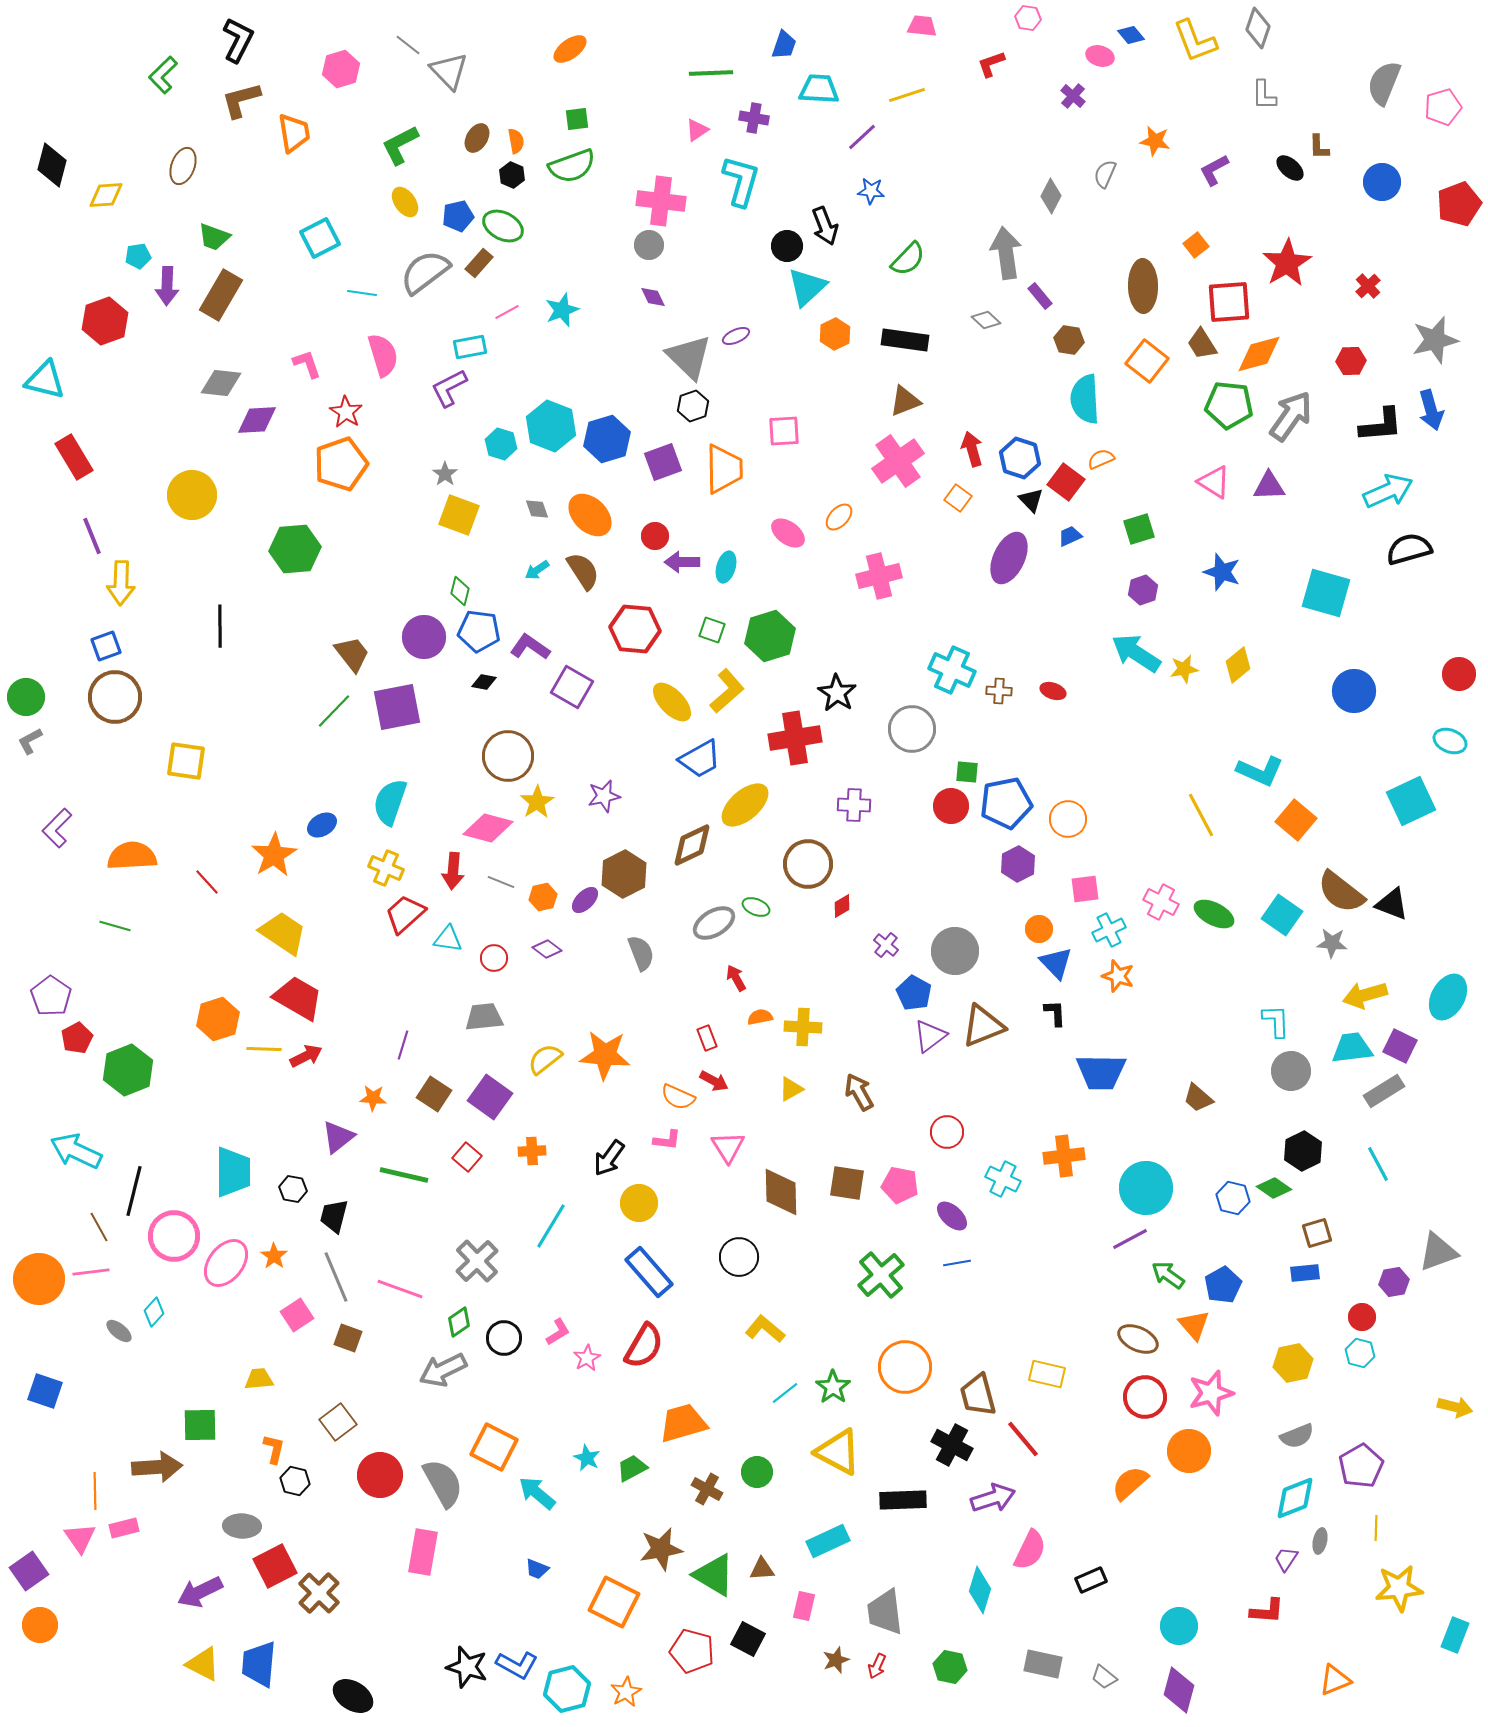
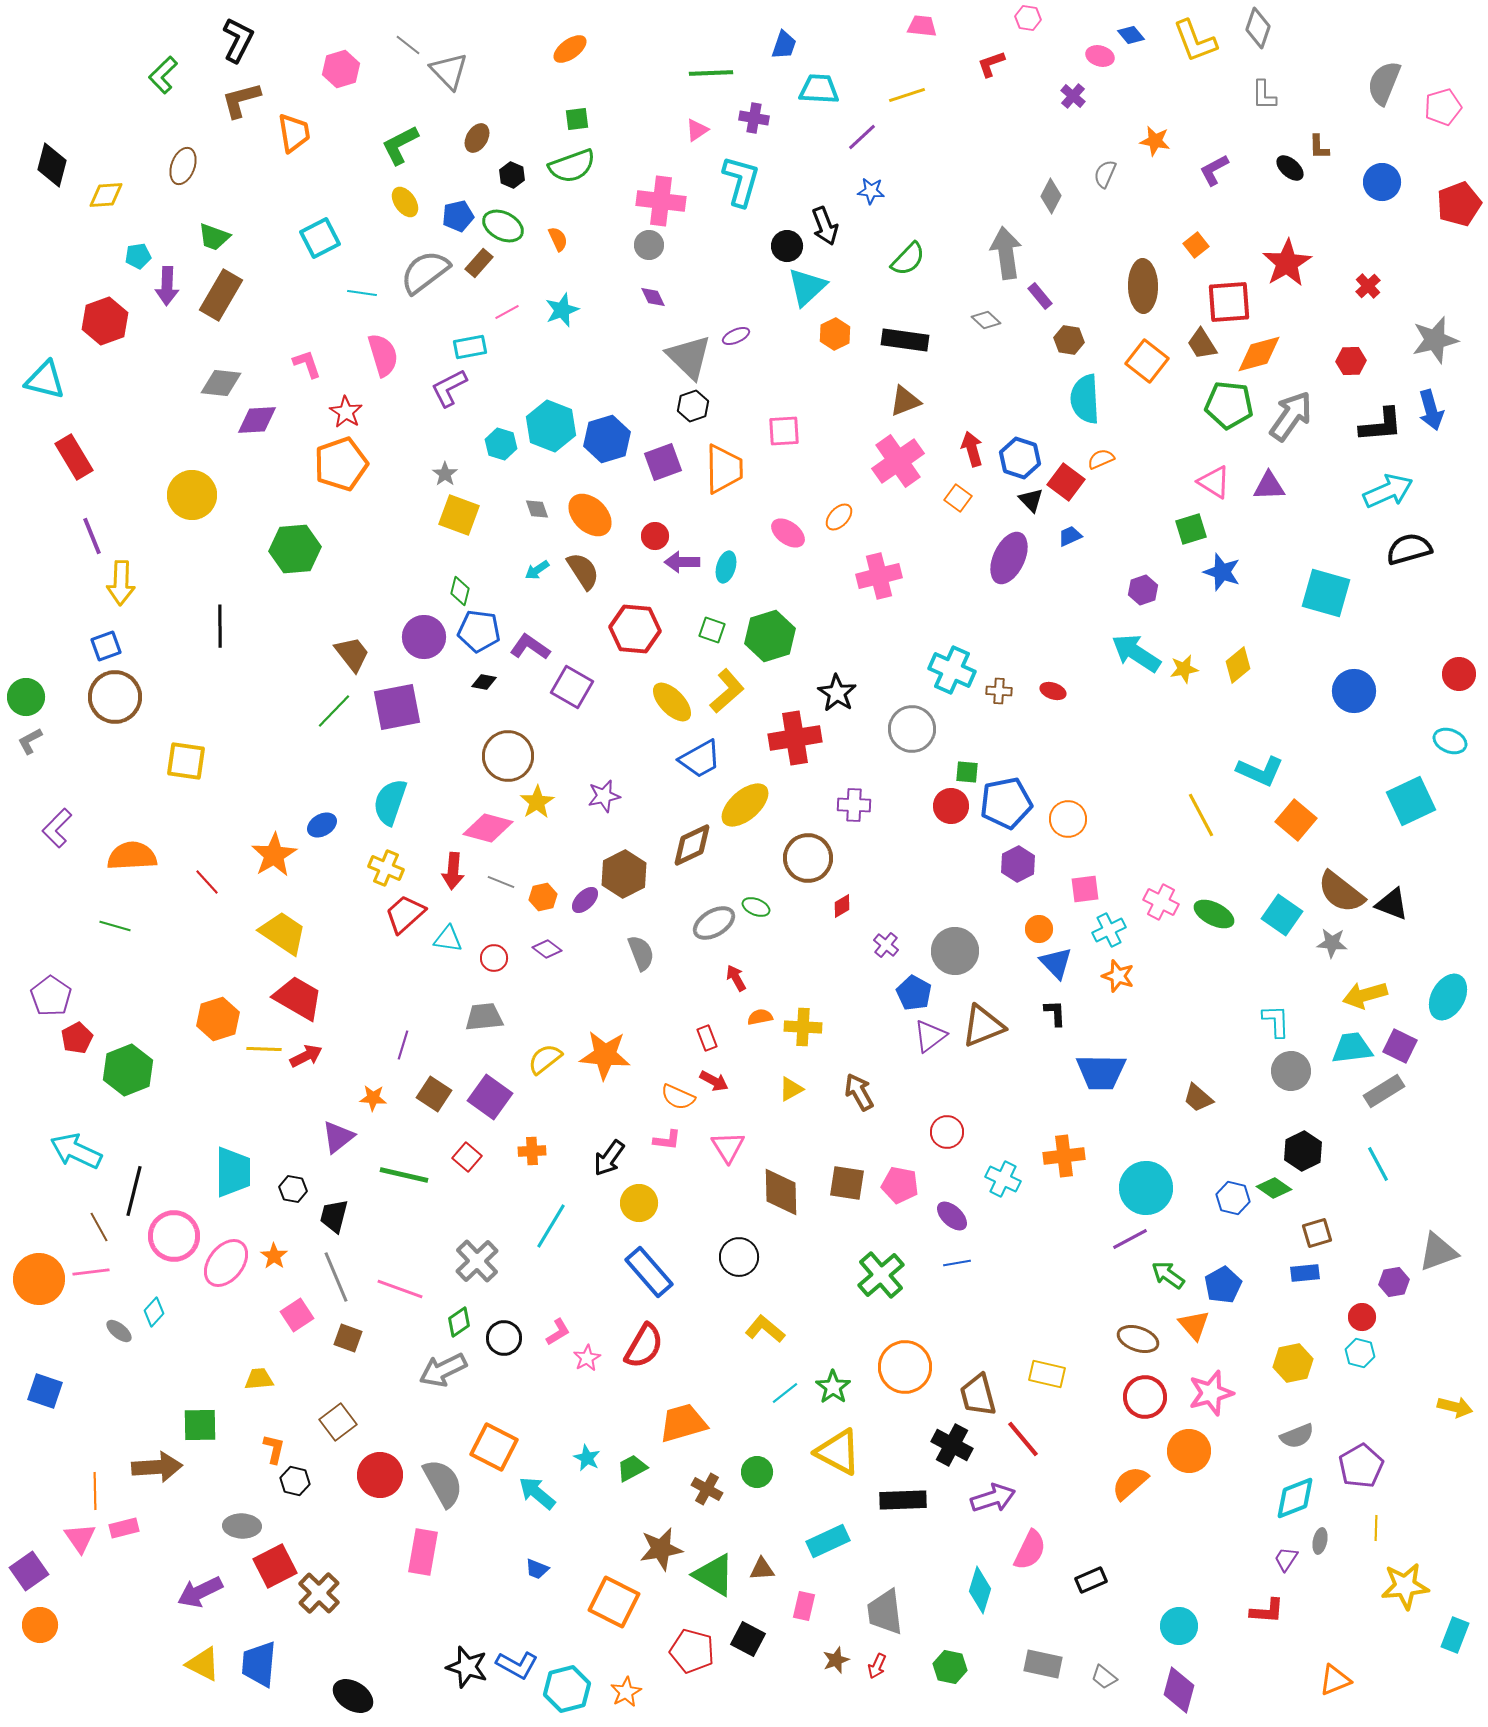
orange semicircle at (516, 141): moved 42 px right, 98 px down; rotated 15 degrees counterclockwise
green square at (1139, 529): moved 52 px right
brown circle at (808, 864): moved 6 px up
brown ellipse at (1138, 1339): rotated 6 degrees counterclockwise
yellow star at (1399, 1588): moved 6 px right, 2 px up
